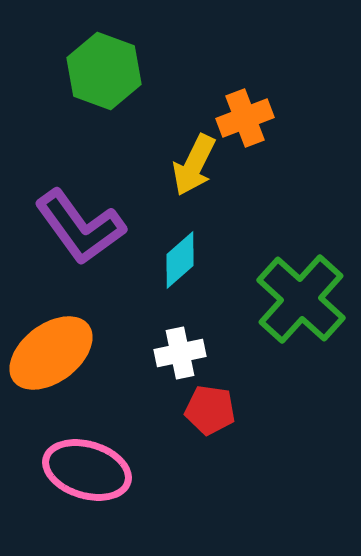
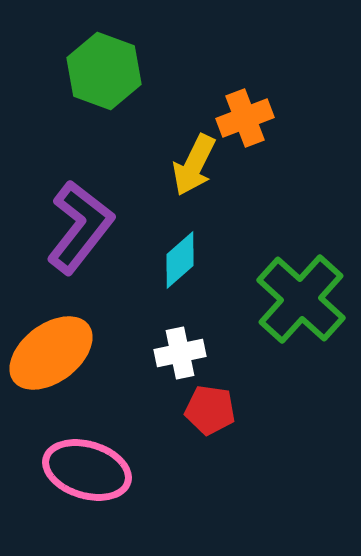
purple L-shape: rotated 106 degrees counterclockwise
